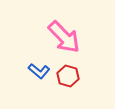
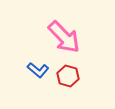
blue L-shape: moved 1 px left, 1 px up
